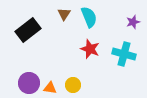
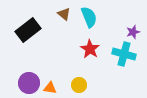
brown triangle: rotated 24 degrees counterclockwise
purple star: moved 10 px down
red star: rotated 12 degrees clockwise
yellow circle: moved 6 px right
